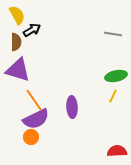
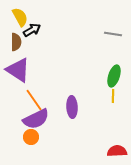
yellow semicircle: moved 3 px right, 2 px down
purple triangle: rotated 16 degrees clockwise
green ellipse: moved 2 px left; rotated 60 degrees counterclockwise
yellow line: rotated 24 degrees counterclockwise
